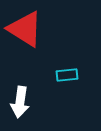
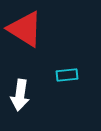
white arrow: moved 7 px up
